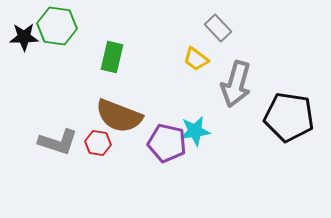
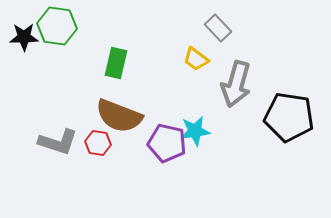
green rectangle: moved 4 px right, 6 px down
